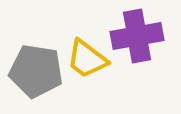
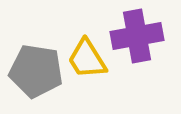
yellow trapezoid: rotated 21 degrees clockwise
